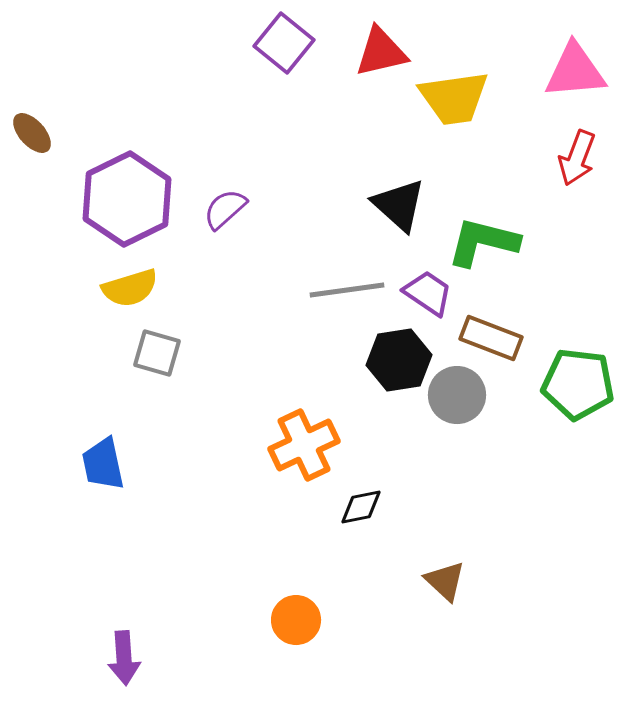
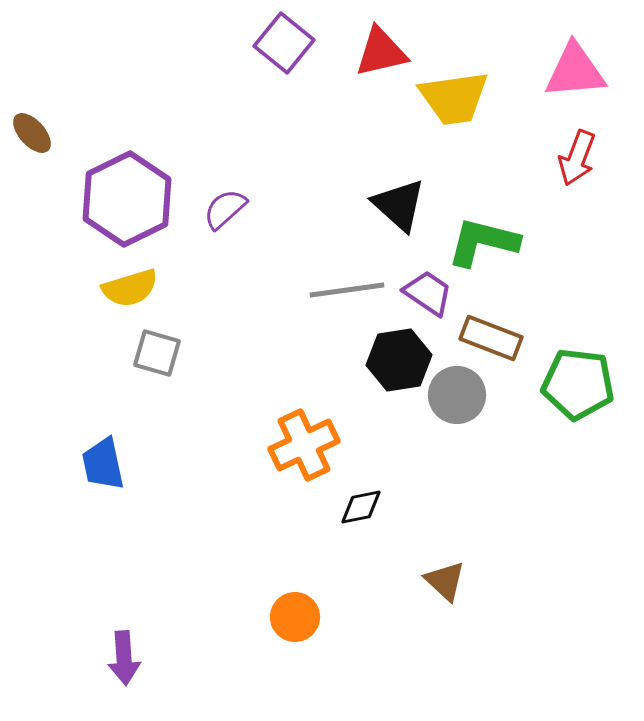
orange circle: moved 1 px left, 3 px up
